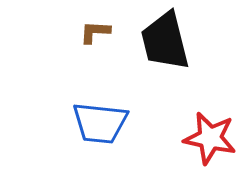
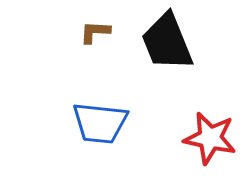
black trapezoid: moved 2 px right, 1 px down; rotated 8 degrees counterclockwise
